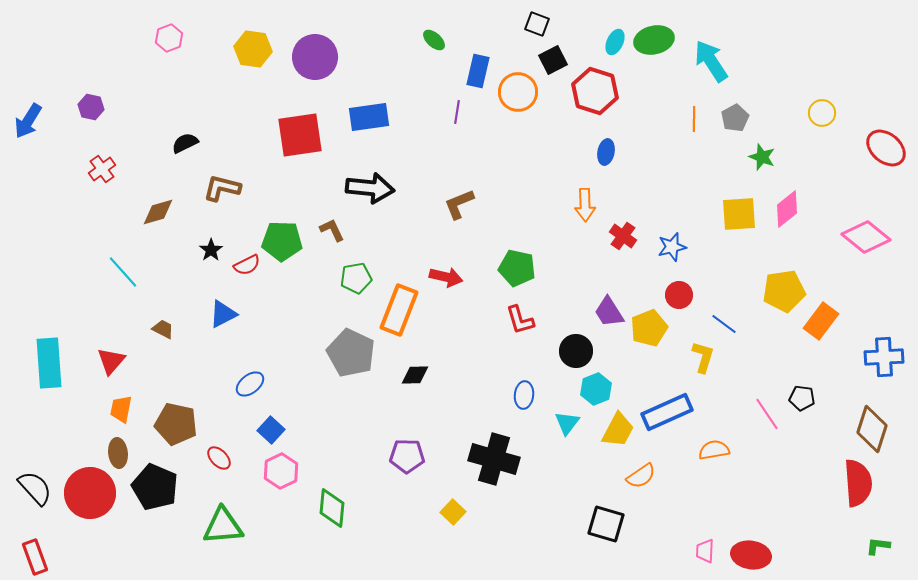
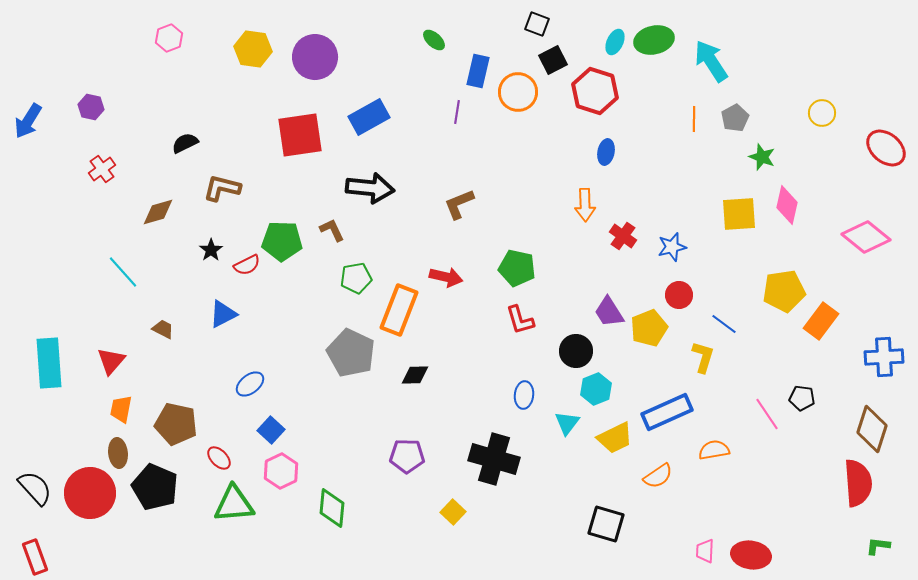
blue rectangle at (369, 117): rotated 21 degrees counterclockwise
pink diamond at (787, 209): moved 4 px up; rotated 39 degrees counterclockwise
yellow trapezoid at (618, 430): moved 3 px left, 8 px down; rotated 36 degrees clockwise
orange semicircle at (641, 476): moved 17 px right
green triangle at (223, 526): moved 11 px right, 22 px up
